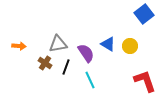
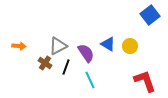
blue square: moved 6 px right, 1 px down
gray triangle: moved 2 px down; rotated 18 degrees counterclockwise
